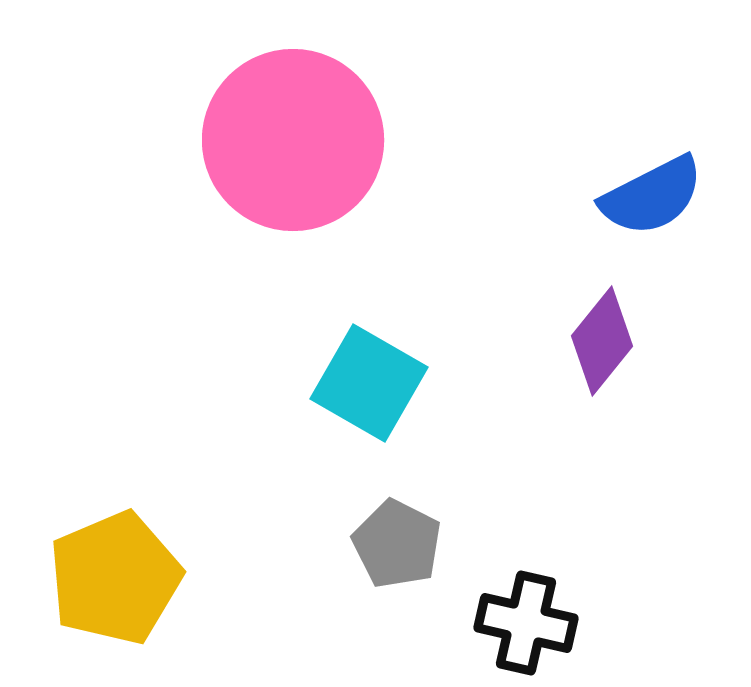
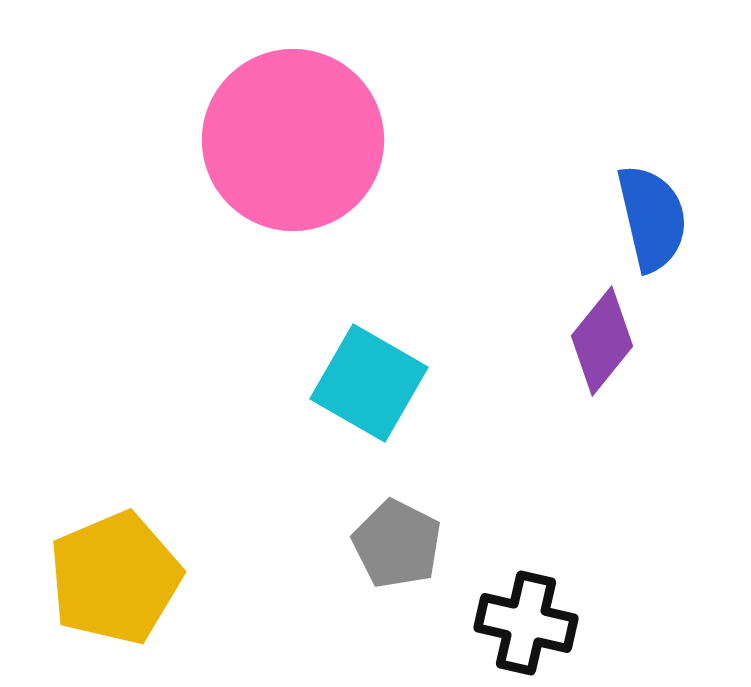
blue semicircle: moved 22 px down; rotated 76 degrees counterclockwise
